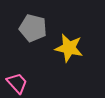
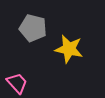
yellow star: moved 1 px down
